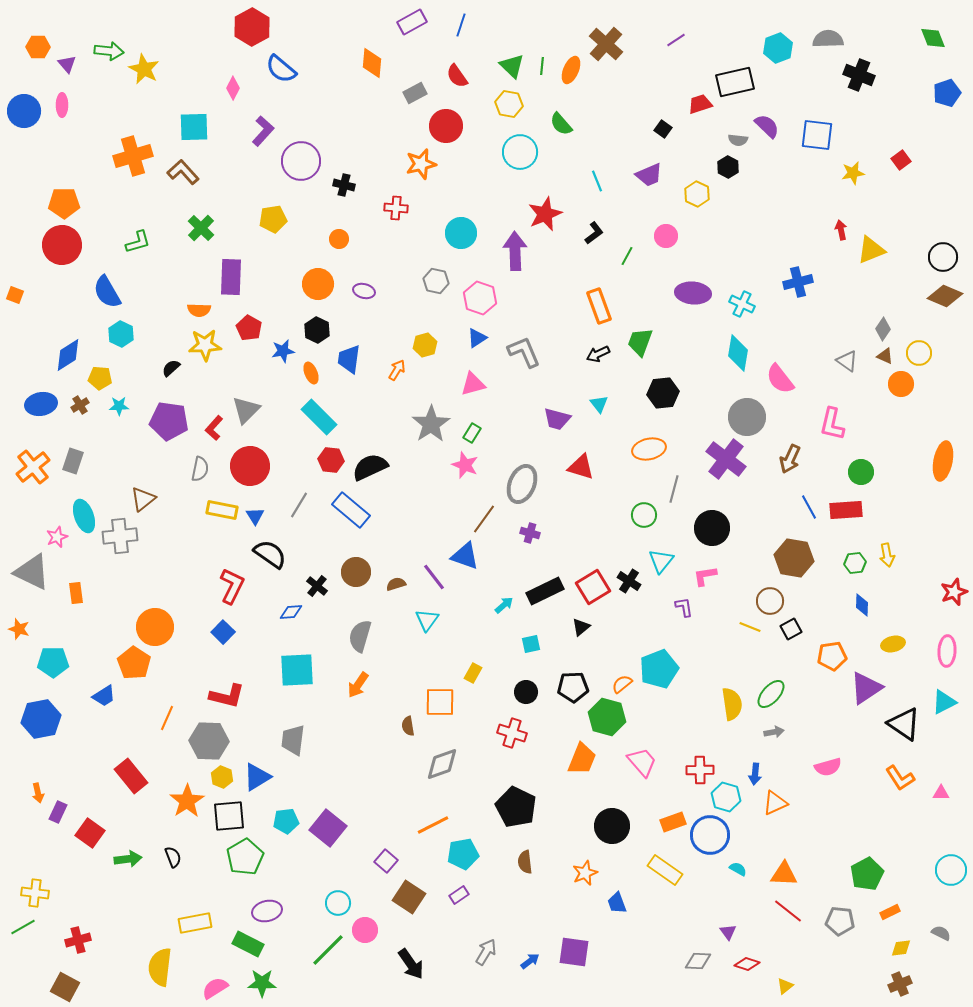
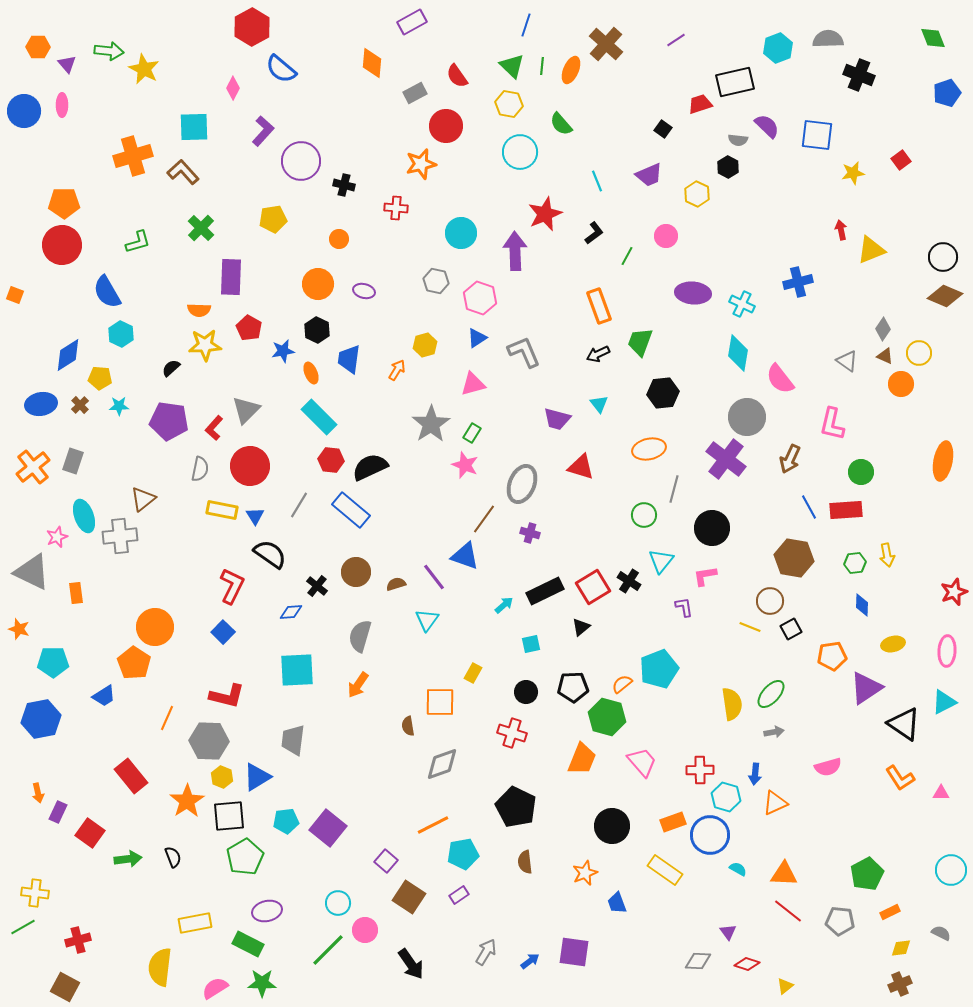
blue line at (461, 25): moved 65 px right
brown cross at (80, 405): rotated 12 degrees counterclockwise
